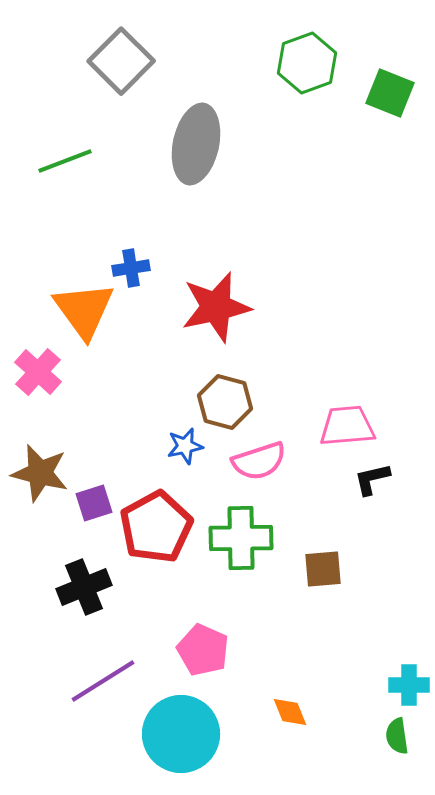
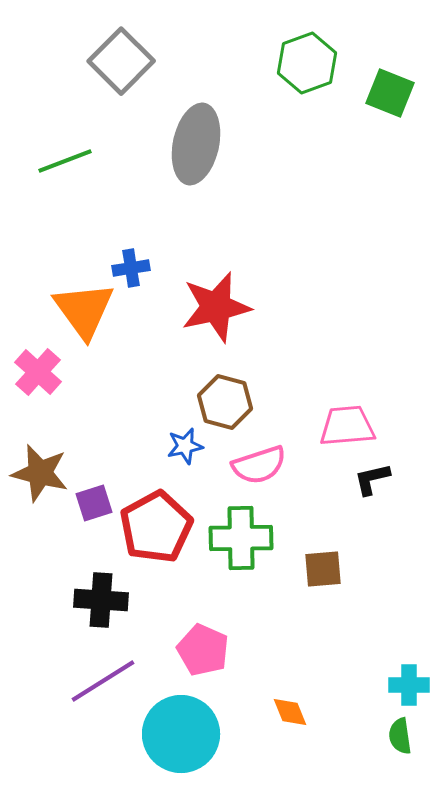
pink semicircle: moved 4 px down
black cross: moved 17 px right, 13 px down; rotated 26 degrees clockwise
green semicircle: moved 3 px right
